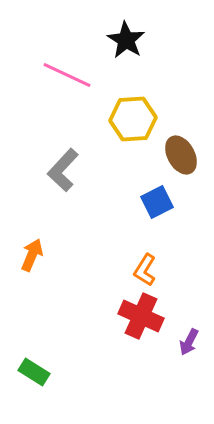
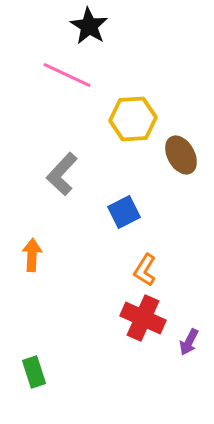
black star: moved 37 px left, 14 px up
gray L-shape: moved 1 px left, 4 px down
blue square: moved 33 px left, 10 px down
orange arrow: rotated 20 degrees counterclockwise
red cross: moved 2 px right, 2 px down
green rectangle: rotated 40 degrees clockwise
